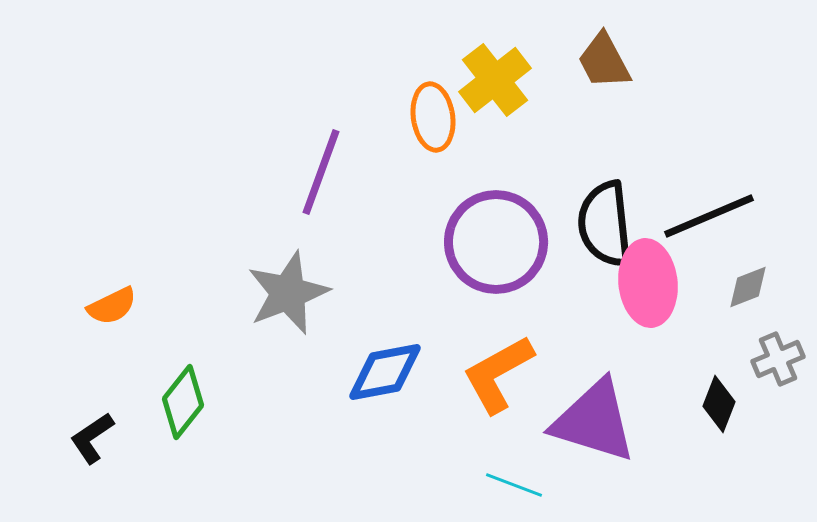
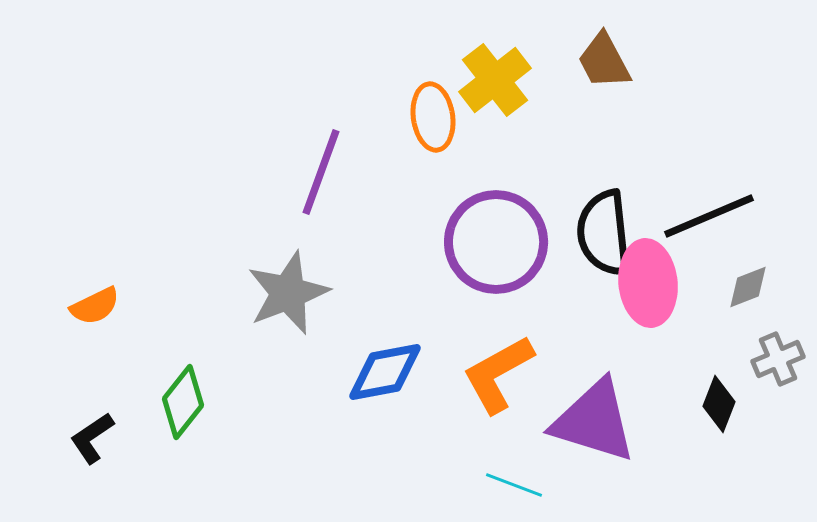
black semicircle: moved 1 px left, 9 px down
orange semicircle: moved 17 px left
